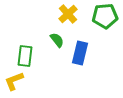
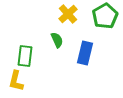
green pentagon: rotated 25 degrees counterclockwise
green semicircle: rotated 14 degrees clockwise
blue rectangle: moved 5 px right
yellow L-shape: moved 2 px right; rotated 55 degrees counterclockwise
